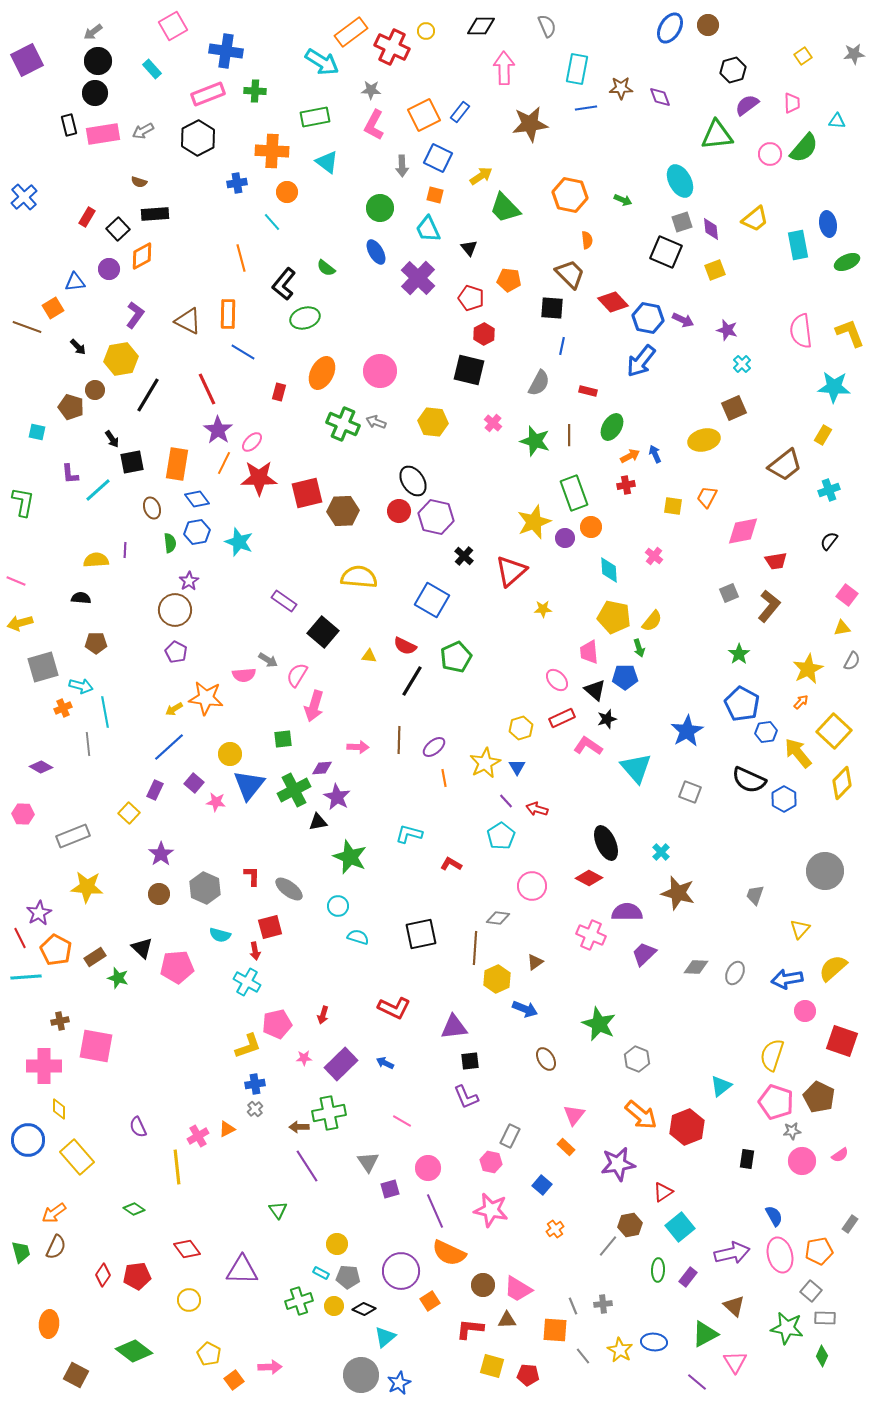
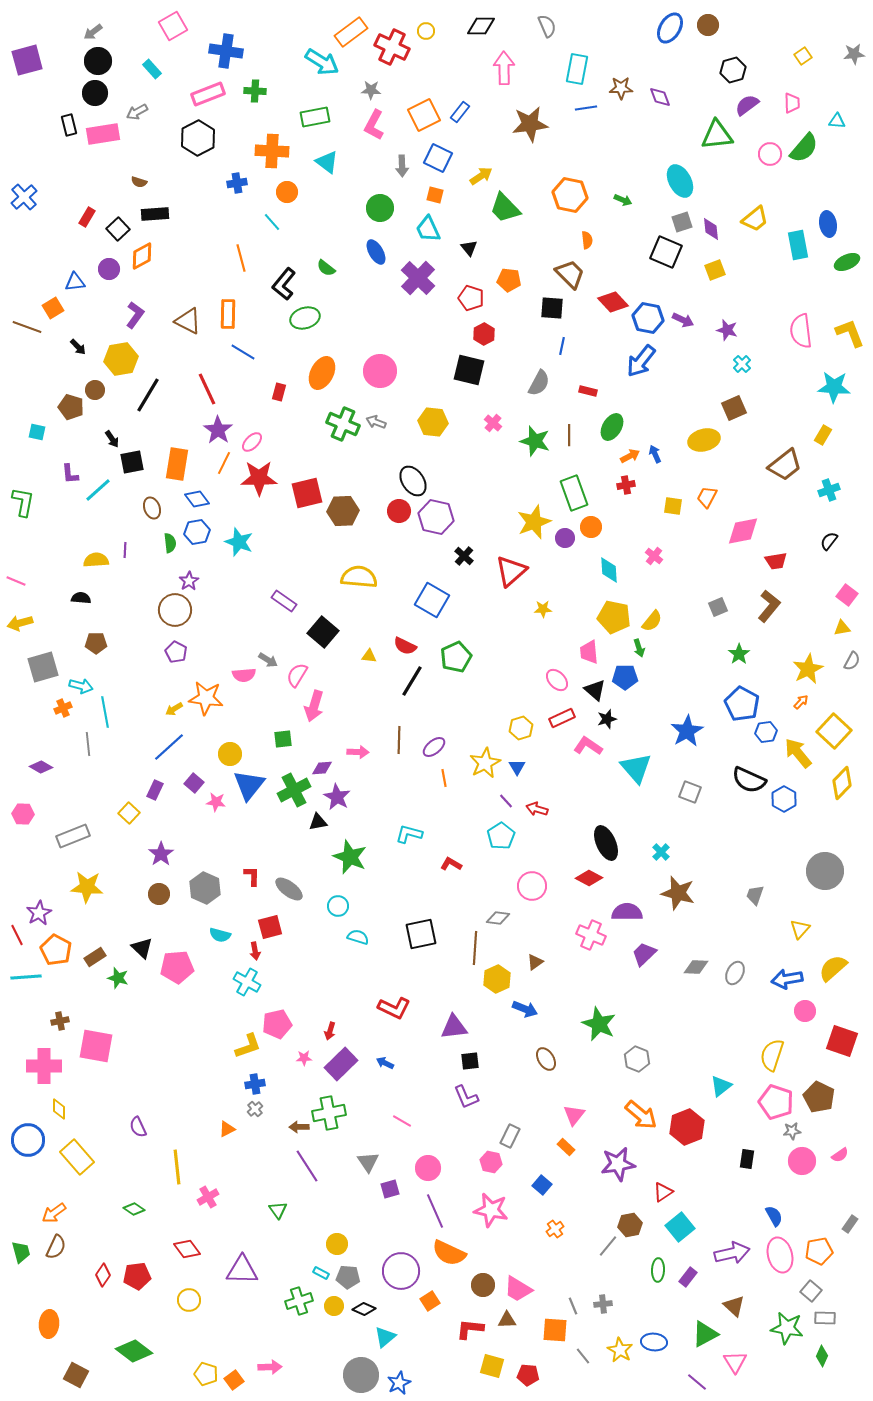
purple square at (27, 60): rotated 12 degrees clockwise
gray arrow at (143, 131): moved 6 px left, 19 px up
gray square at (729, 593): moved 11 px left, 14 px down
pink arrow at (358, 747): moved 5 px down
red line at (20, 938): moved 3 px left, 3 px up
red arrow at (323, 1015): moved 7 px right, 16 px down
pink cross at (198, 1136): moved 10 px right, 61 px down
yellow pentagon at (209, 1354): moved 3 px left, 20 px down; rotated 10 degrees counterclockwise
